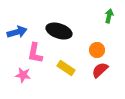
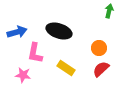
green arrow: moved 5 px up
orange circle: moved 2 px right, 2 px up
red semicircle: moved 1 px right, 1 px up
